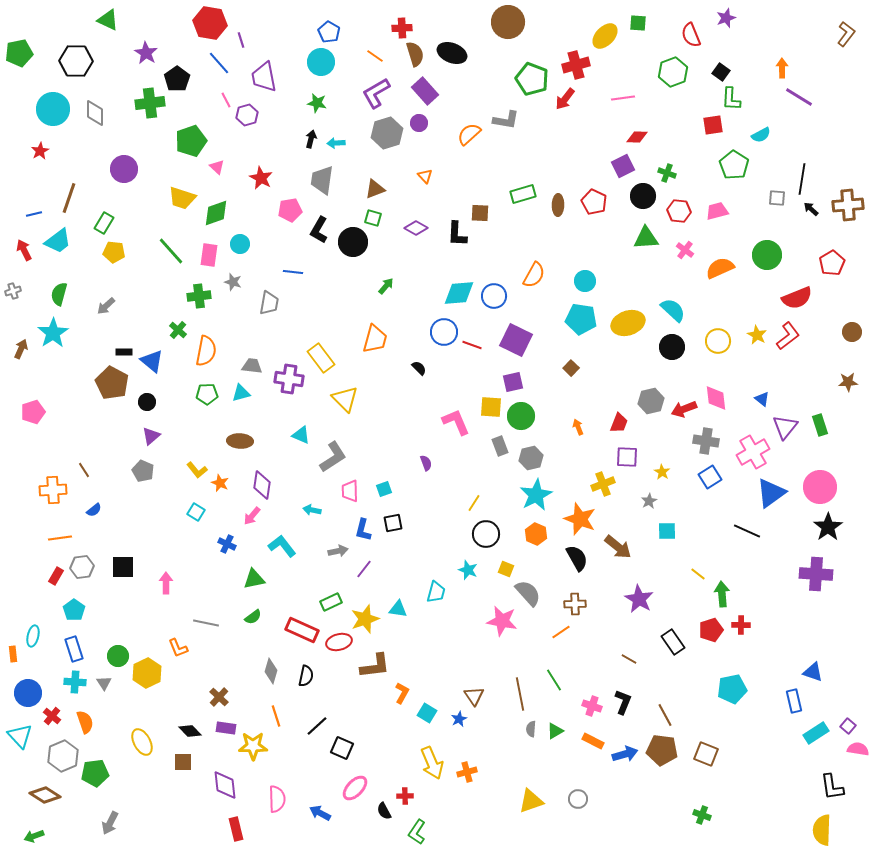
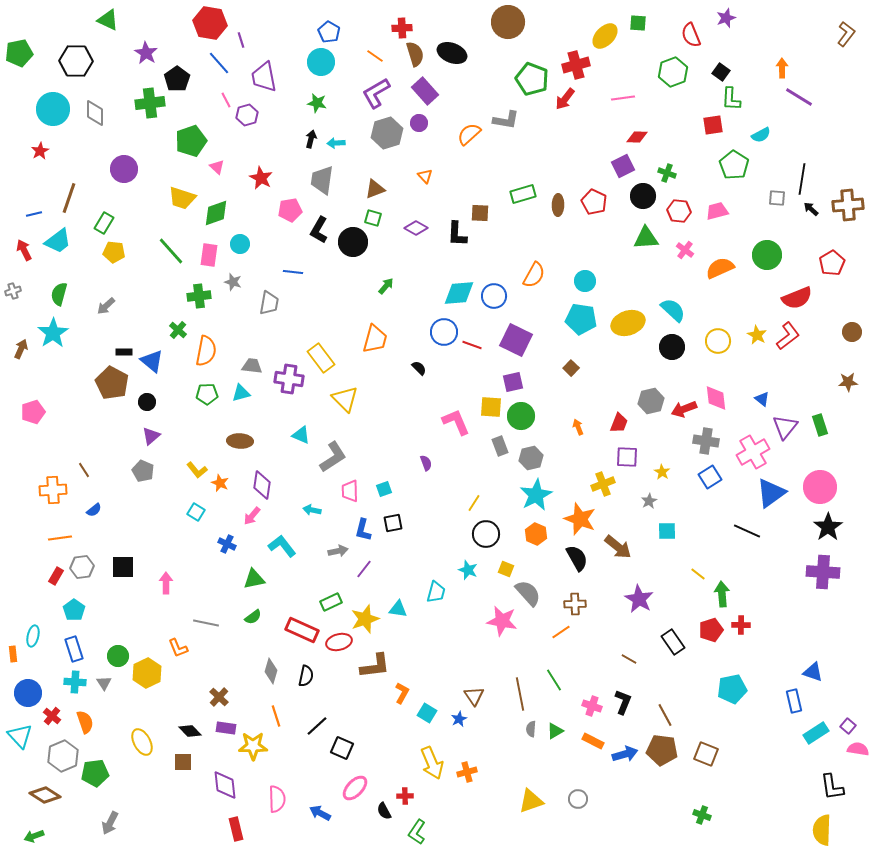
purple cross at (816, 574): moved 7 px right, 2 px up
